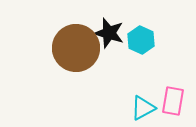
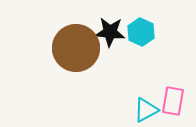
black star: moved 1 px right, 1 px up; rotated 12 degrees counterclockwise
cyan hexagon: moved 8 px up
cyan triangle: moved 3 px right, 2 px down
